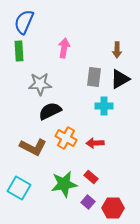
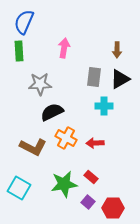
black semicircle: moved 2 px right, 1 px down
